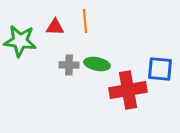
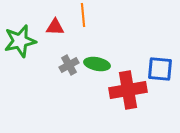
orange line: moved 2 px left, 6 px up
green star: rotated 20 degrees counterclockwise
gray cross: rotated 30 degrees counterclockwise
